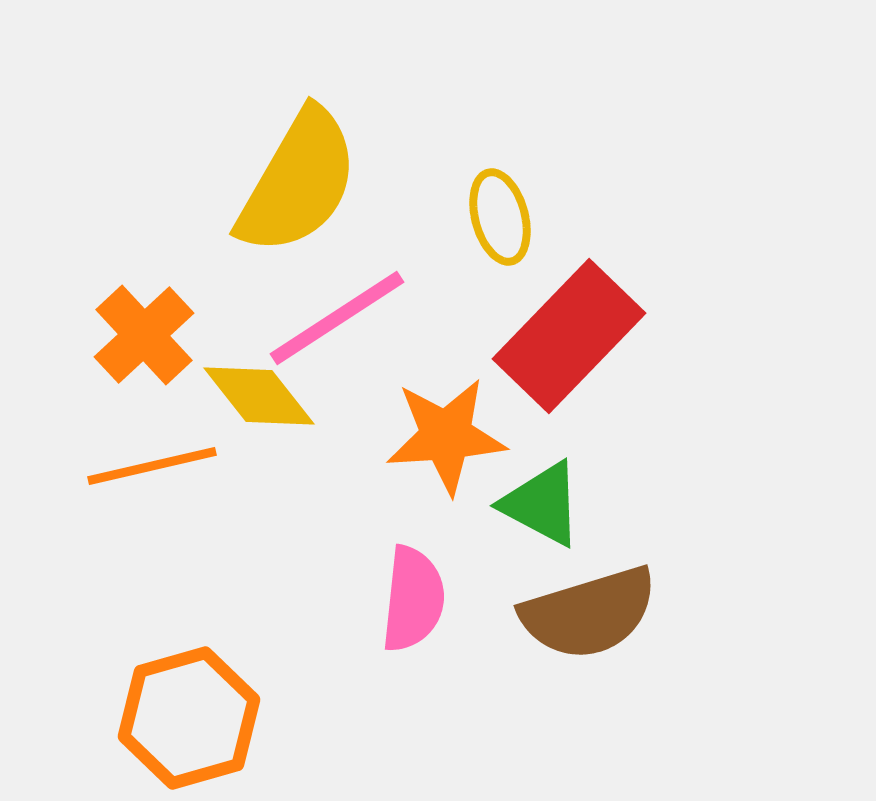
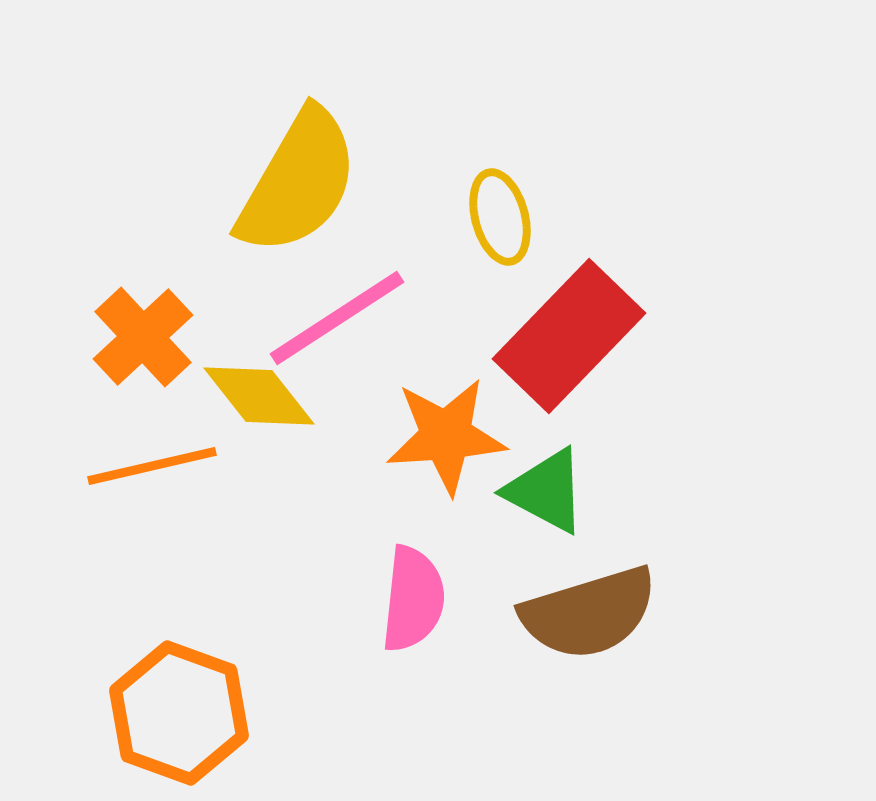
orange cross: moved 1 px left, 2 px down
green triangle: moved 4 px right, 13 px up
orange hexagon: moved 10 px left, 5 px up; rotated 24 degrees counterclockwise
